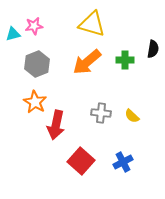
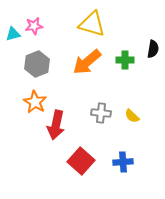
blue cross: rotated 24 degrees clockwise
